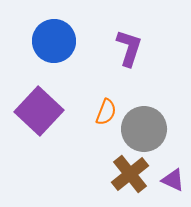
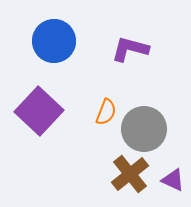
purple L-shape: moved 1 px right, 1 px down; rotated 93 degrees counterclockwise
